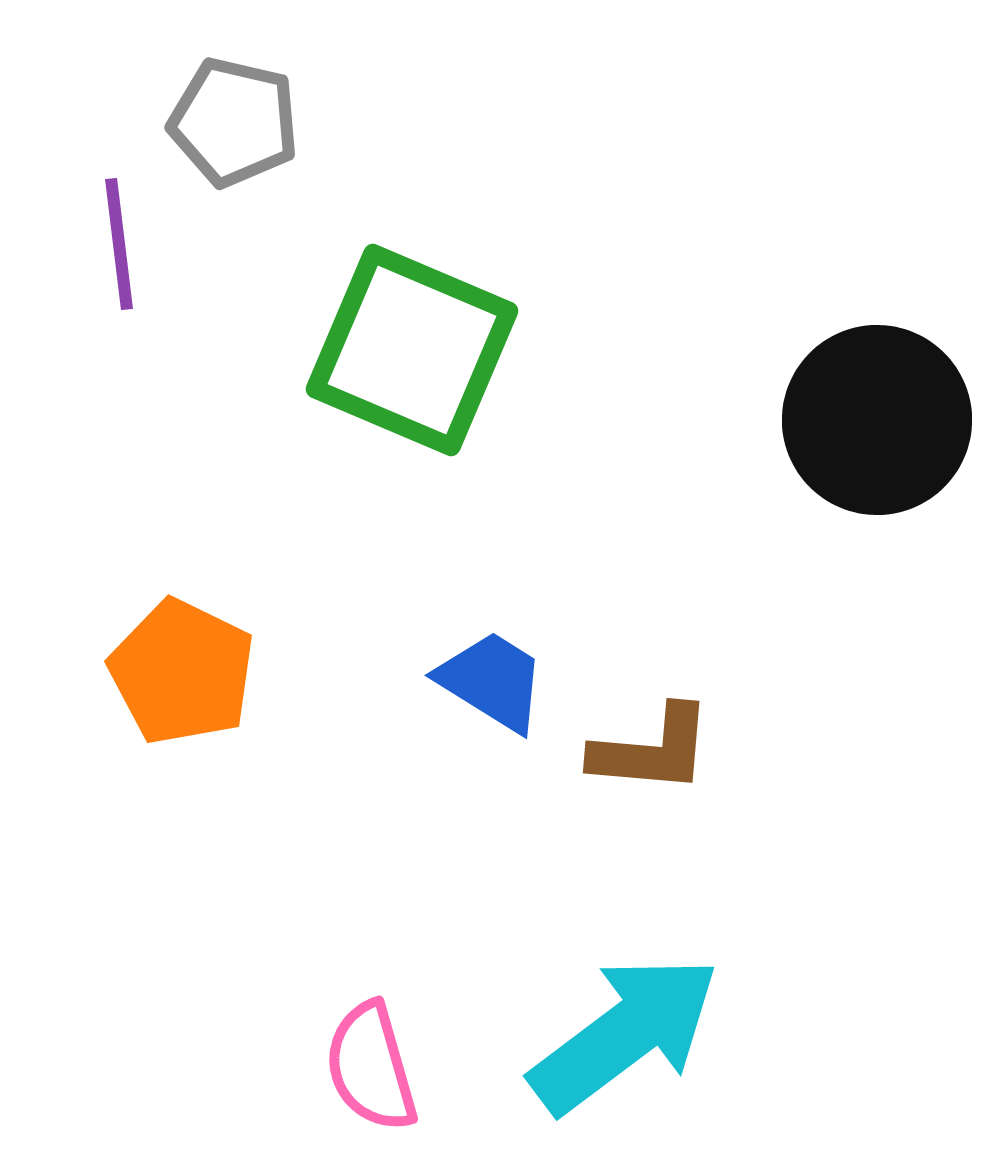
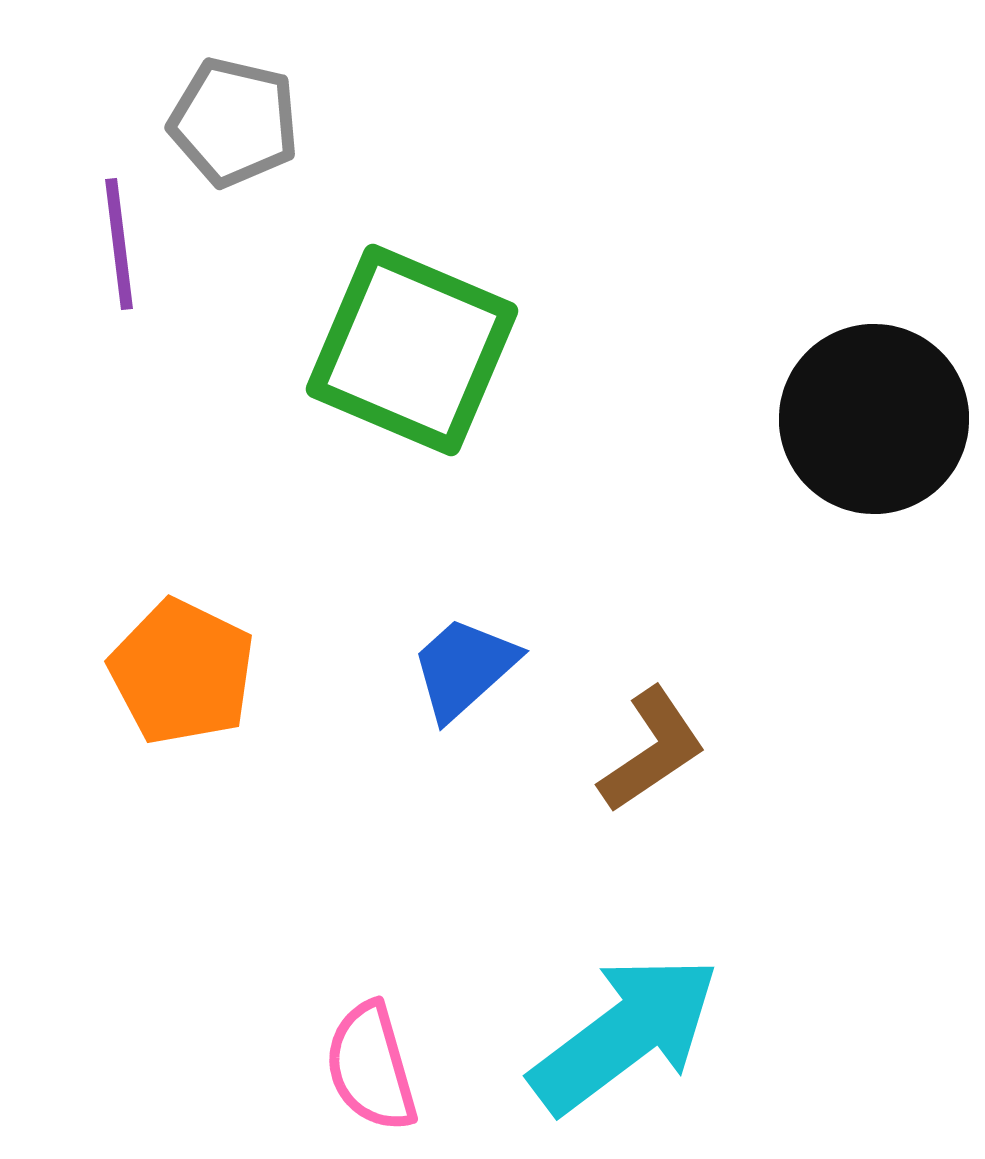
black circle: moved 3 px left, 1 px up
blue trapezoid: moved 28 px left, 13 px up; rotated 74 degrees counterclockwise
brown L-shape: rotated 39 degrees counterclockwise
